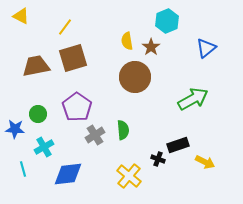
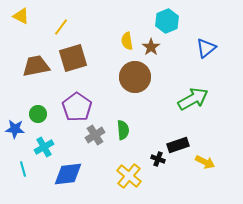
yellow line: moved 4 px left
